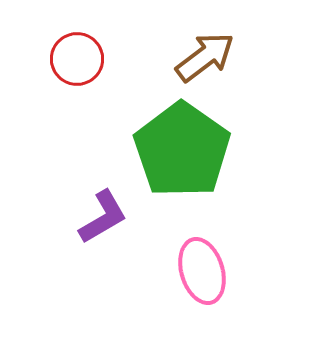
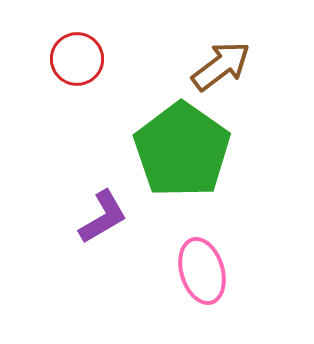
brown arrow: moved 16 px right, 9 px down
